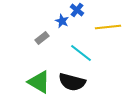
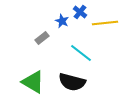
blue cross: moved 3 px right, 2 px down
yellow line: moved 3 px left, 4 px up
green triangle: moved 6 px left
